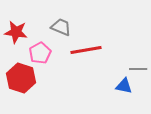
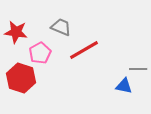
red line: moved 2 px left; rotated 20 degrees counterclockwise
